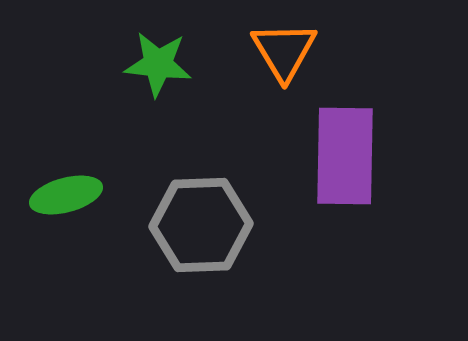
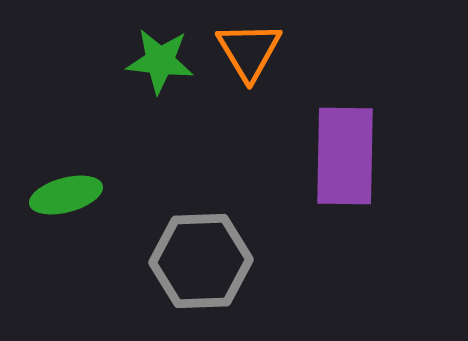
orange triangle: moved 35 px left
green star: moved 2 px right, 3 px up
gray hexagon: moved 36 px down
